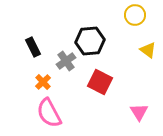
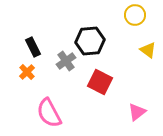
orange cross: moved 16 px left, 10 px up
pink triangle: moved 2 px left; rotated 24 degrees clockwise
